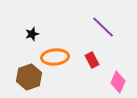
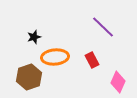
black star: moved 2 px right, 3 px down
